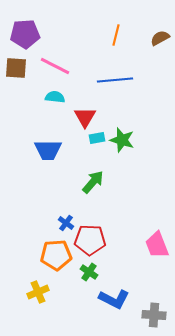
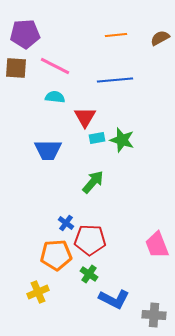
orange line: rotated 70 degrees clockwise
green cross: moved 2 px down
